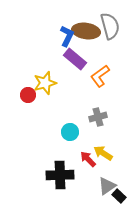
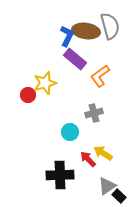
gray cross: moved 4 px left, 4 px up
